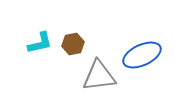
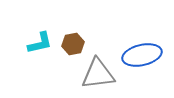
blue ellipse: rotated 12 degrees clockwise
gray triangle: moved 1 px left, 2 px up
